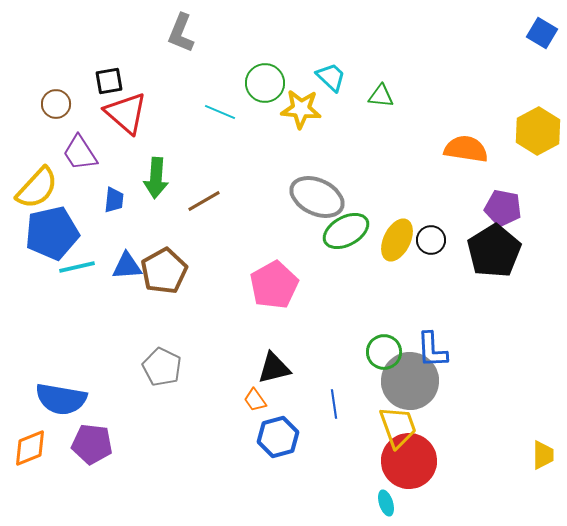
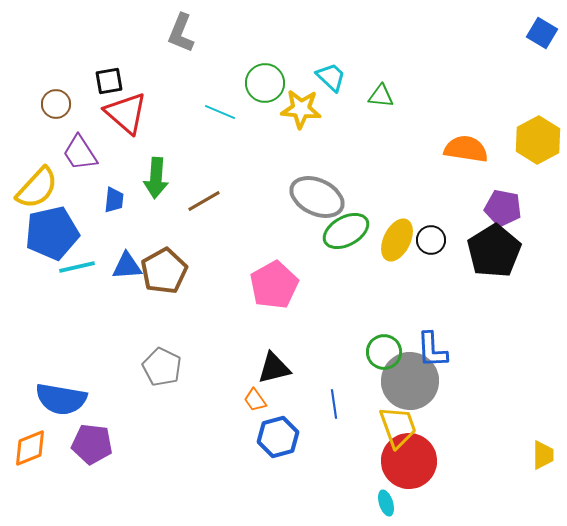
yellow hexagon at (538, 131): moved 9 px down
